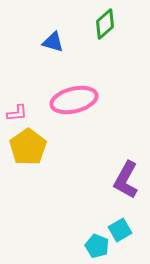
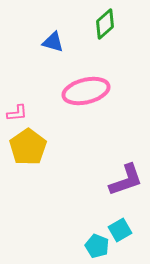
pink ellipse: moved 12 px right, 9 px up
purple L-shape: rotated 138 degrees counterclockwise
